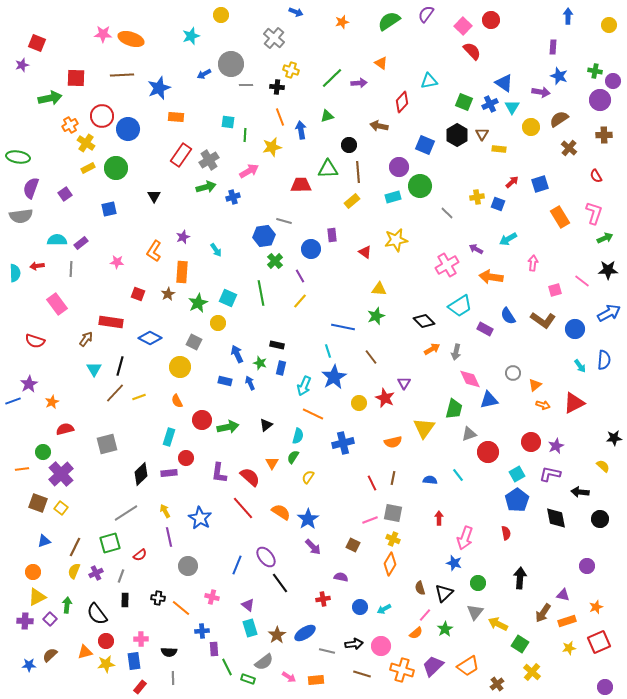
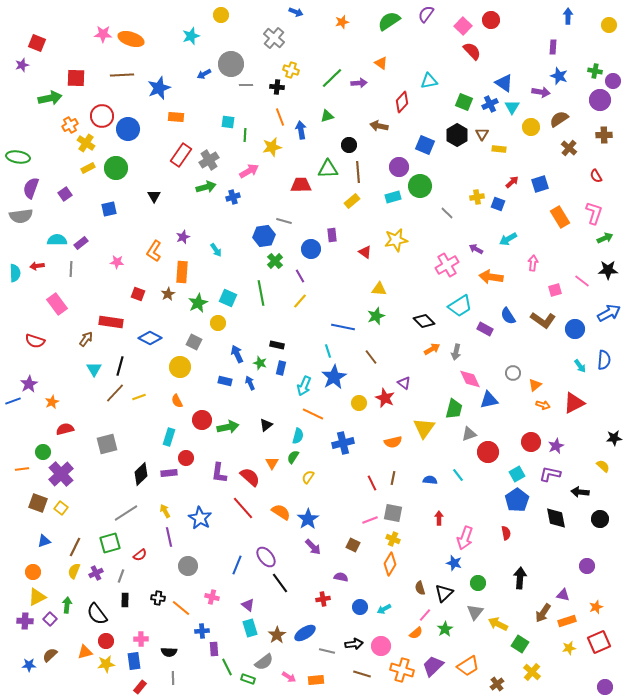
purple triangle at (404, 383): rotated 24 degrees counterclockwise
